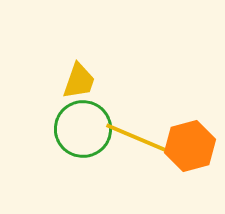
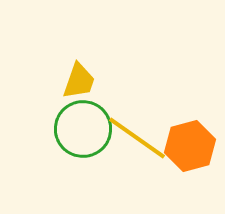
yellow line: rotated 12 degrees clockwise
